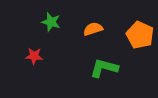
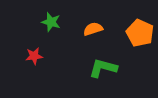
orange pentagon: moved 2 px up
red star: rotated 12 degrees counterclockwise
green L-shape: moved 1 px left
